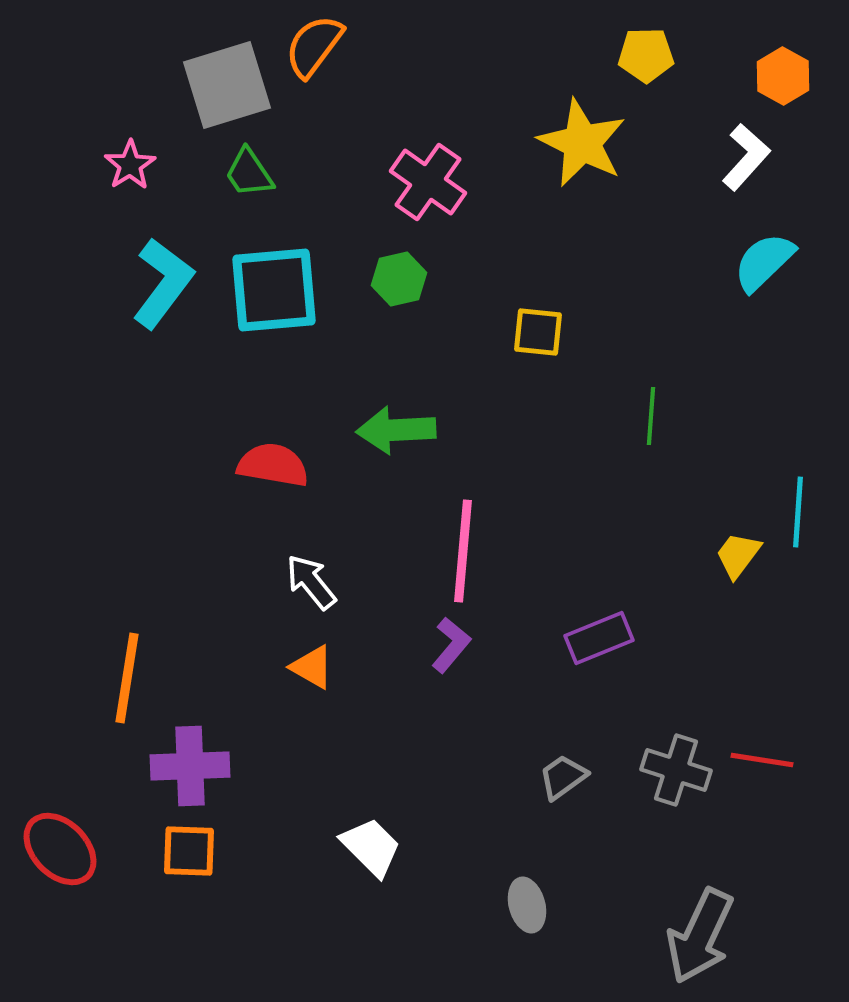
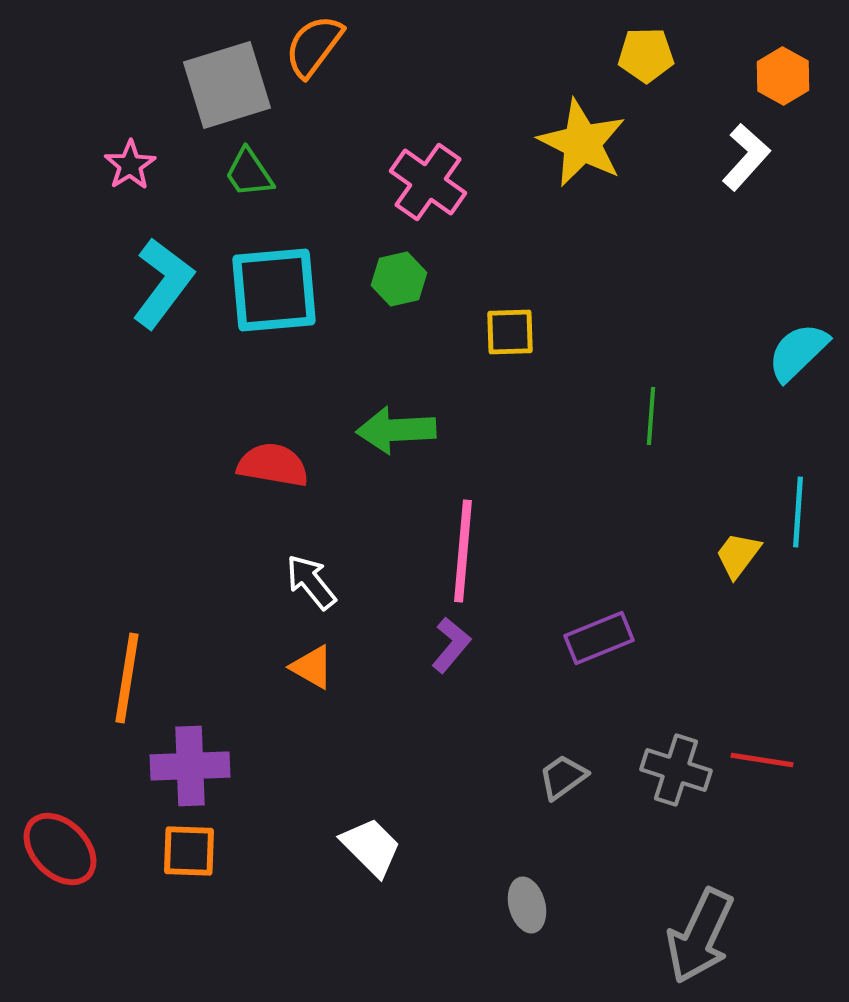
cyan semicircle: moved 34 px right, 90 px down
yellow square: moved 28 px left; rotated 8 degrees counterclockwise
